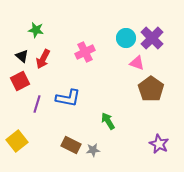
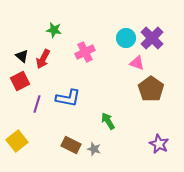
green star: moved 18 px right
gray star: moved 1 px right, 1 px up; rotated 24 degrees clockwise
